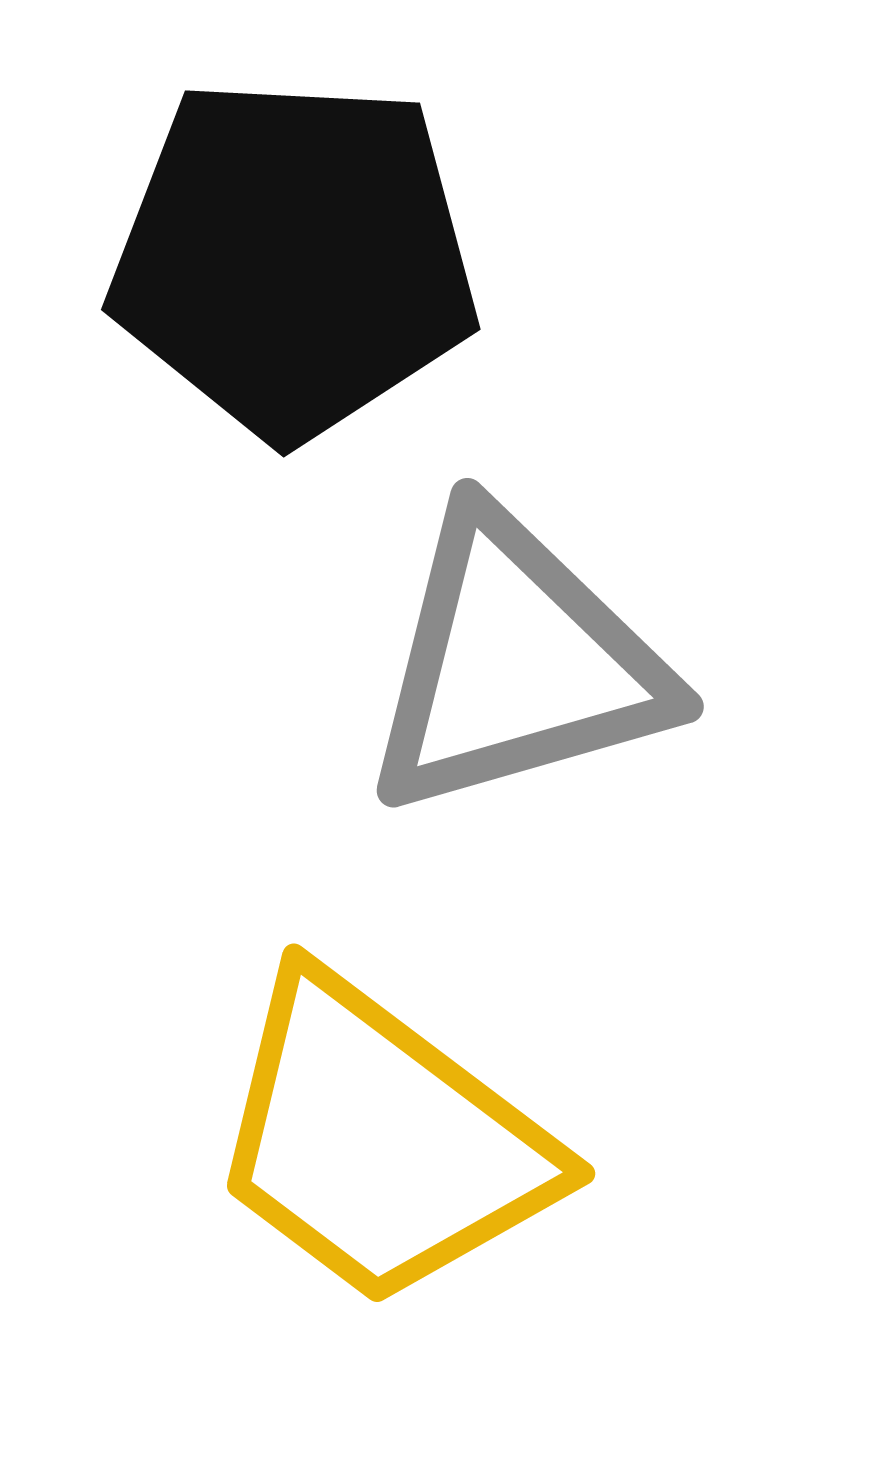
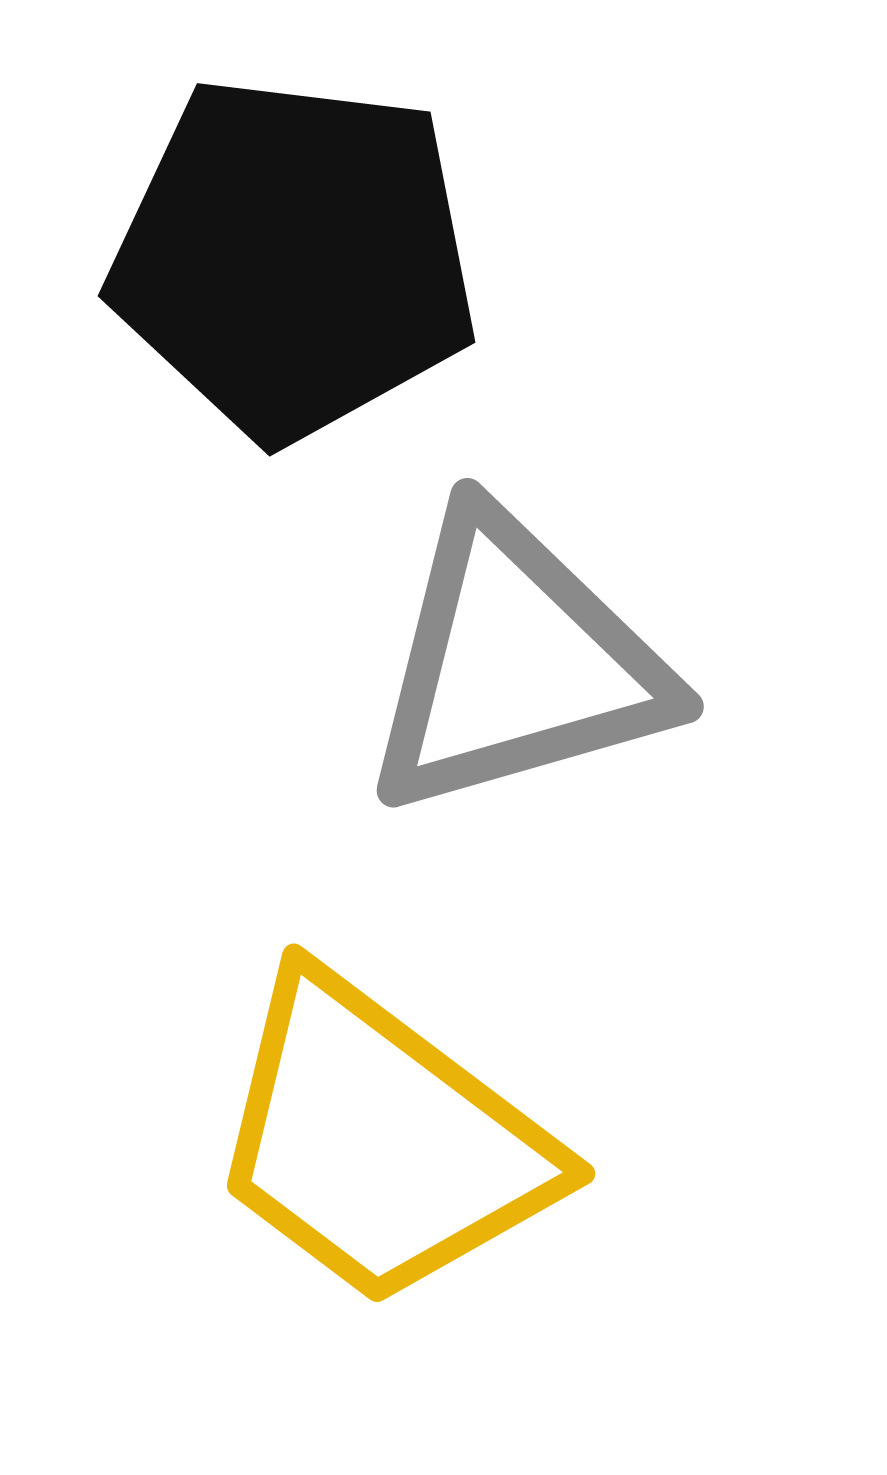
black pentagon: rotated 4 degrees clockwise
